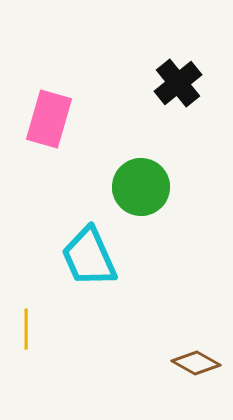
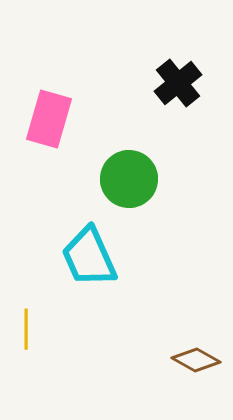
green circle: moved 12 px left, 8 px up
brown diamond: moved 3 px up
